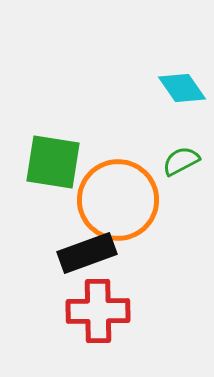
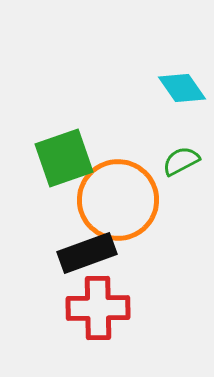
green square: moved 11 px right, 4 px up; rotated 28 degrees counterclockwise
red cross: moved 3 px up
